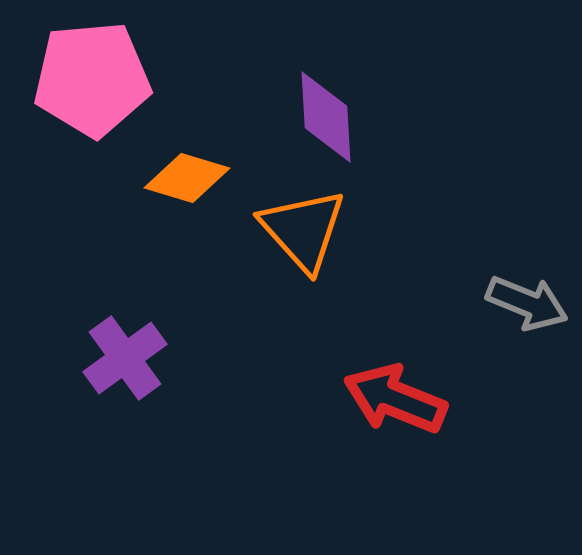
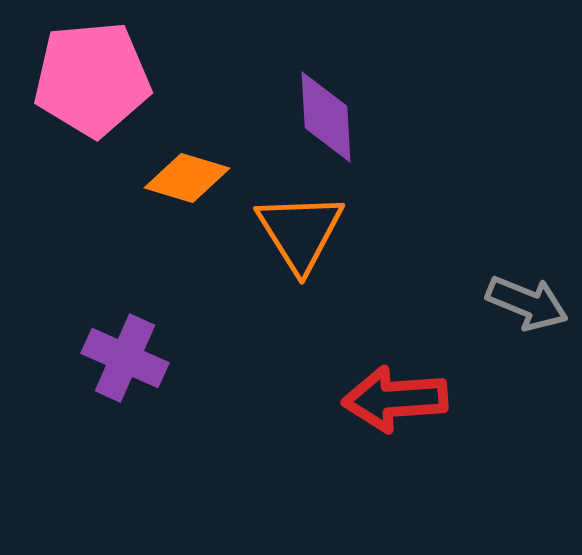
orange triangle: moved 3 px left, 2 px down; rotated 10 degrees clockwise
purple cross: rotated 30 degrees counterclockwise
red arrow: rotated 26 degrees counterclockwise
